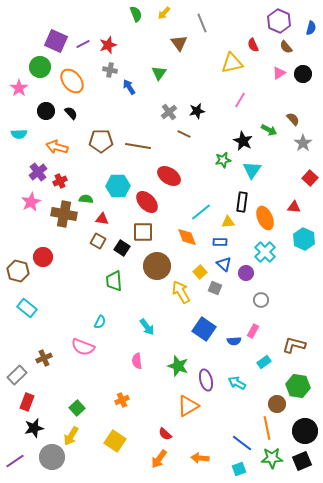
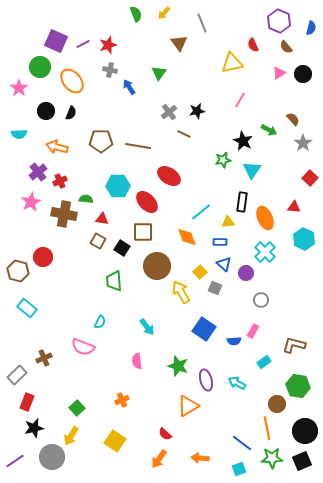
black semicircle at (71, 113): rotated 64 degrees clockwise
